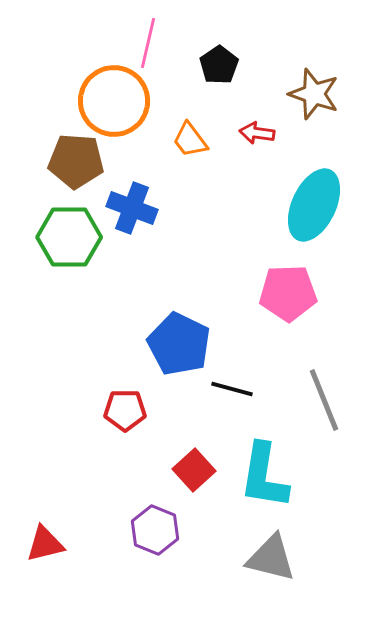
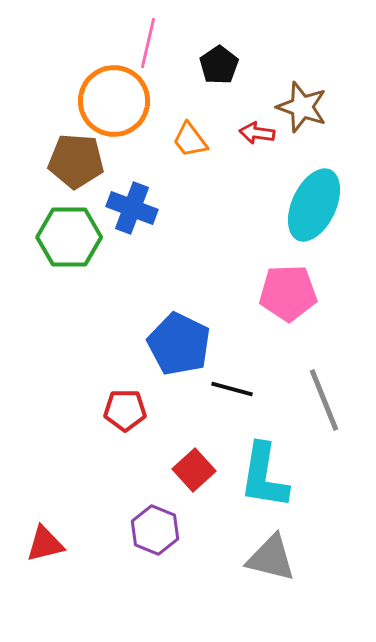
brown star: moved 12 px left, 13 px down
